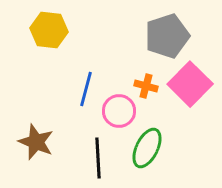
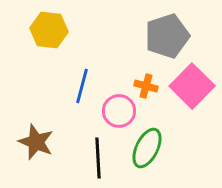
pink square: moved 2 px right, 2 px down
blue line: moved 4 px left, 3 px up
